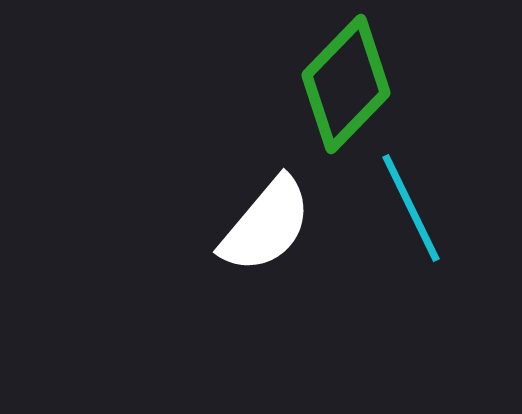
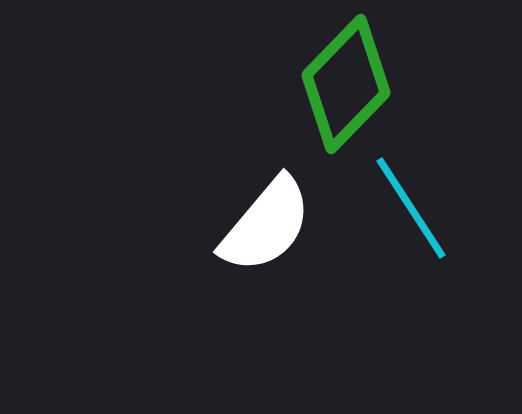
cyan line: rotated 7 degrees counterclockwise
